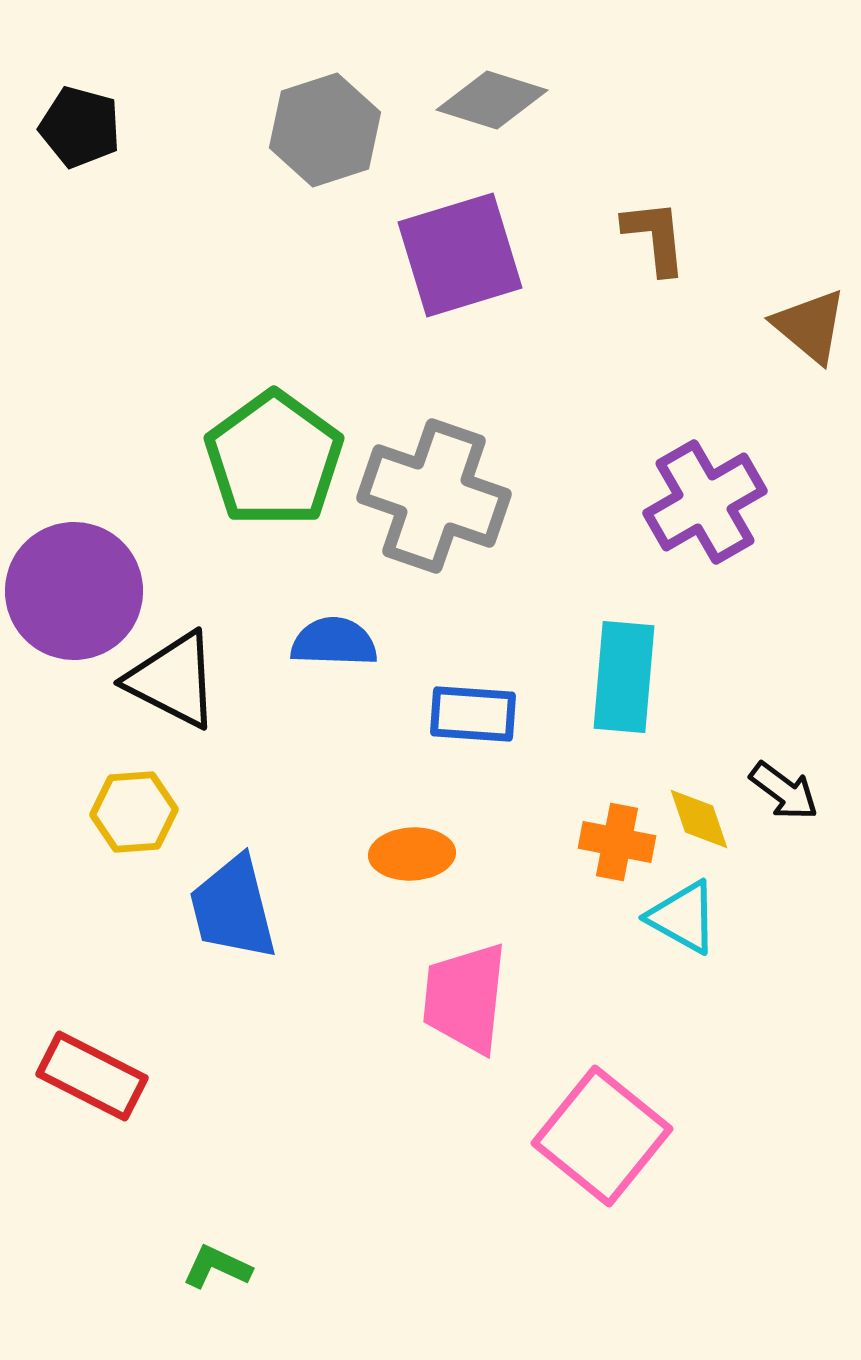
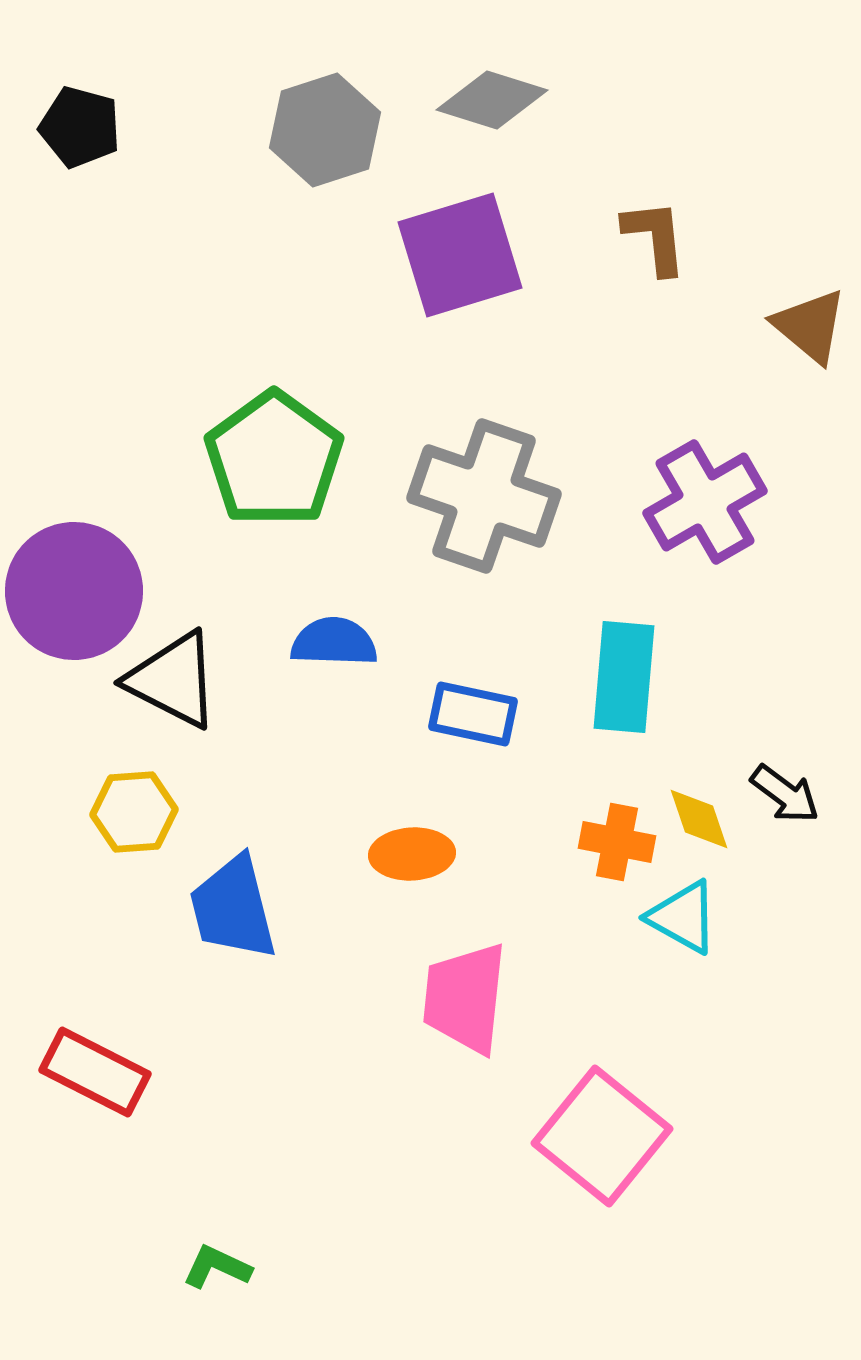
gray cross: moved 50 px right
blue rectangle: rotated 8 degrees clockwise
black arrow: moved 1 px right, 3 px down
red rectangle: moved 3 px right, 4 px up
